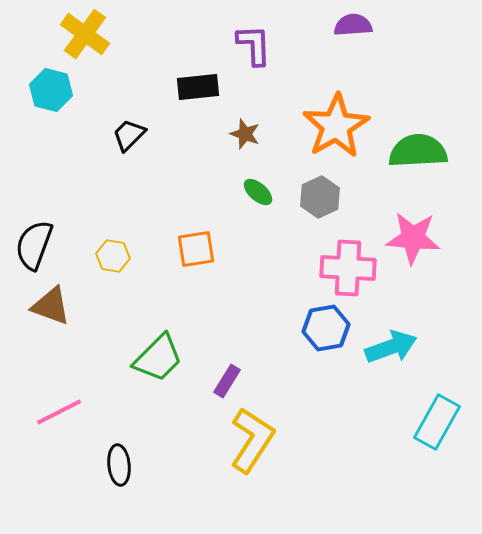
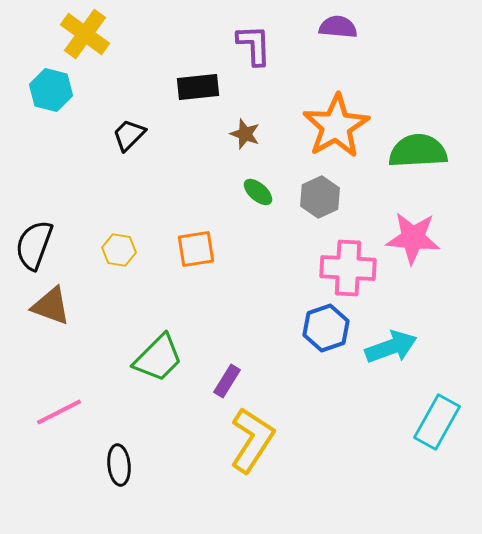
purple semicircle: moved 15 px left, 2 px down; rotated 9 degrees clockwise
yellow hexagon: moved 6 px right, 6 px up
blue hexagon: rotated 9 degrees counterclockwise
